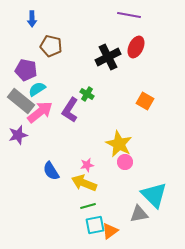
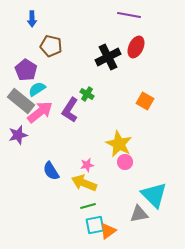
purple pentagon: rotated 20 degrees clockwise
orange triangle: moved 2 px left
